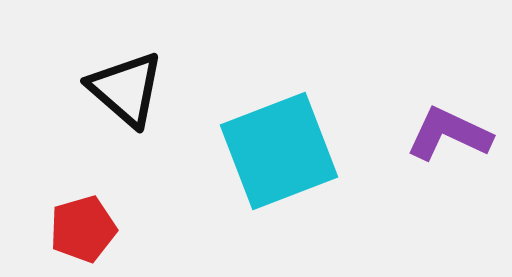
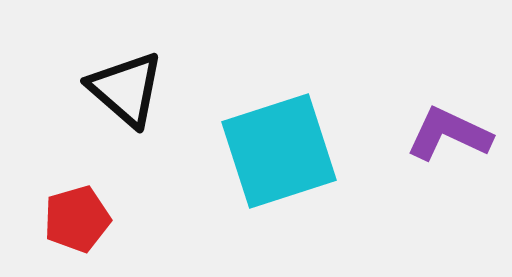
cyan square: rotated 3 degrees clockwise
red pentagon: moved 6 px left, 10 px up
